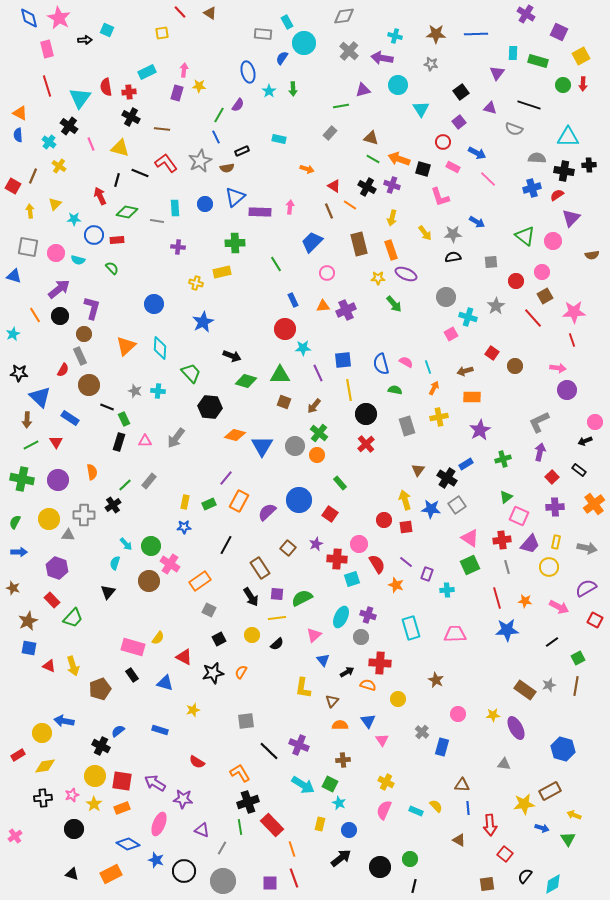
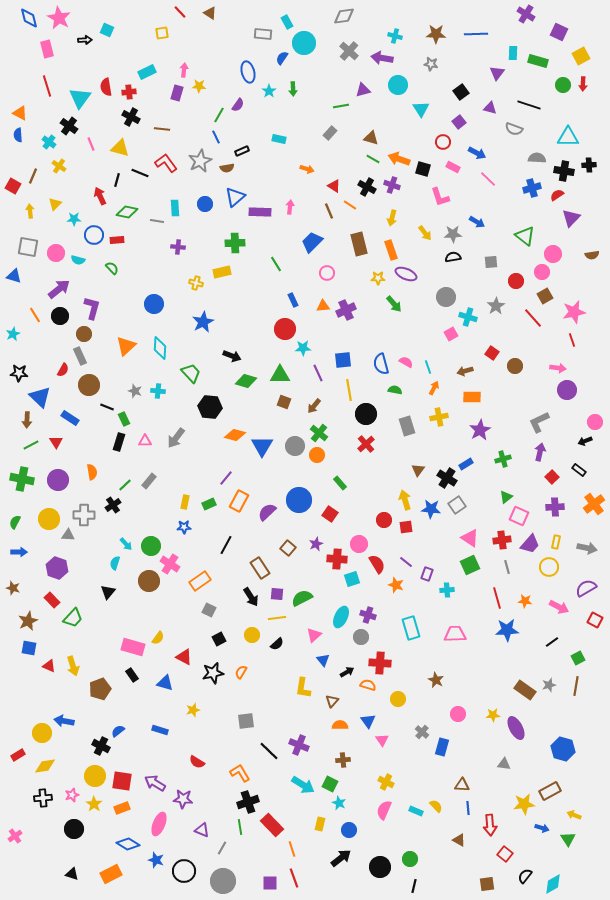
pink circle at (553, 241): moved 13 px down
pink star at (574, 312): rotated 10 degrees counterclockwise
